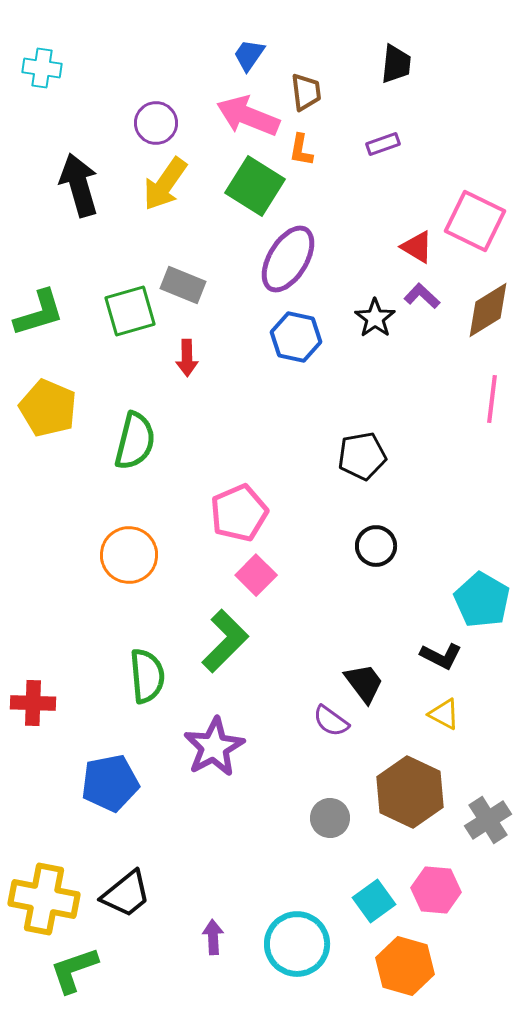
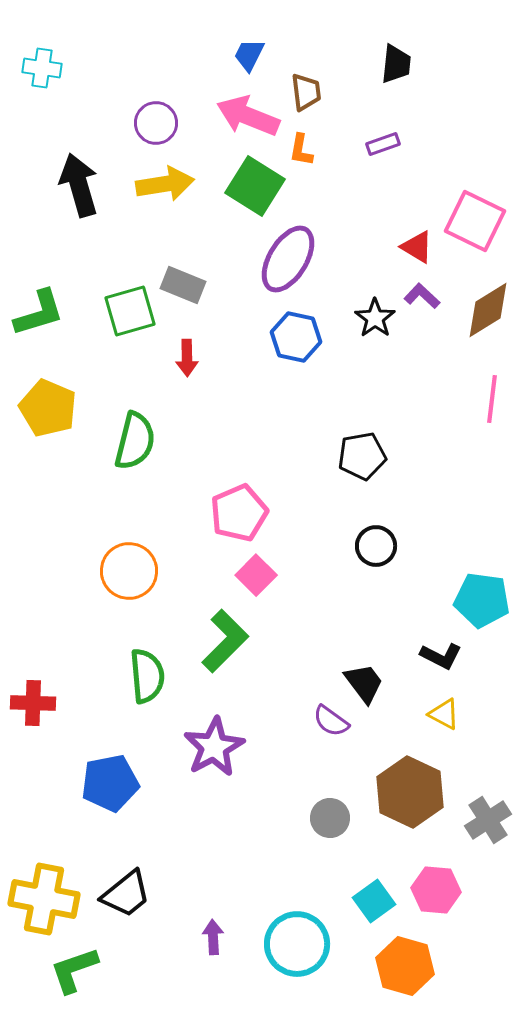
blue trapezoid at (249, 55): rotated 9 degrees counterclockwise
yellow arrow at (165, 184): rotated 134 degrees counterclockwise
orange circle at (129, 555): moved 16 px down
cyan pentagon at (482, 600): rotated 22 degrees counterclockwise
